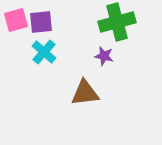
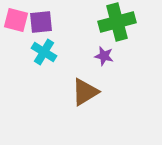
pink square: rotated 30 degrees clockwise
cyan cross: rotated 10 degrees counterclockwise
brown triangle: moved 1 px up; rotated 24 degrees counterclockwise
